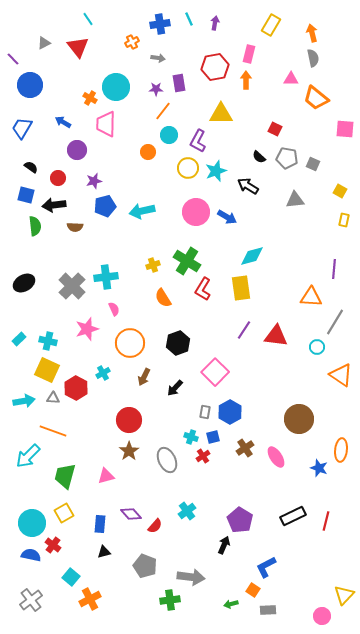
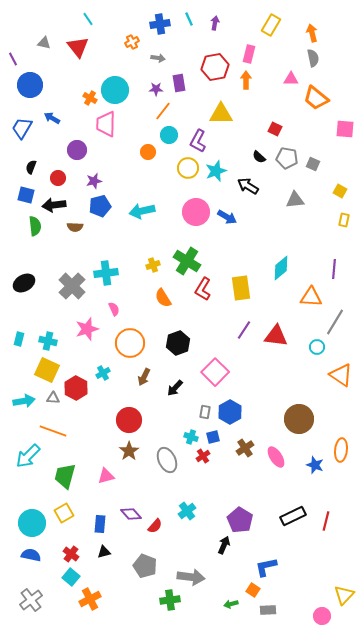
gray triangle at (44, 43): rotated 40 degrees clockwise
purple line at (13, 59): rotated 16 degrees clockwise
cyan circle at (116, 87): moved 1 px left, 3 px down
blue arrow at (63, 122): moved 11 px left, 4 px up
black semicircle at (31, 167): rotated 104 degrees counterclockwise
blue pentagon at (105, 206): moved 5 px left
cyan diamond at (252, 256): moved 29 px right, 12 px down; rotated 25 degrees counterclockwise
cyan cross at (106, 277): moved 4 px up
cyan rectangle at (19, 339): rotated 32 degrees counterclockwise
blue star at (319, 468): moved 4 px left, 3 px up
red cross at (53, 545): moved 18 px right, 9 px down
blue L-shape at (266, 567): rotated 15 degrees clockwise
